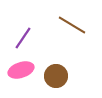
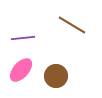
purple line: rotated 50 degrees clockwise
pink ellipse: rotated 30 degrees counterclockwise
